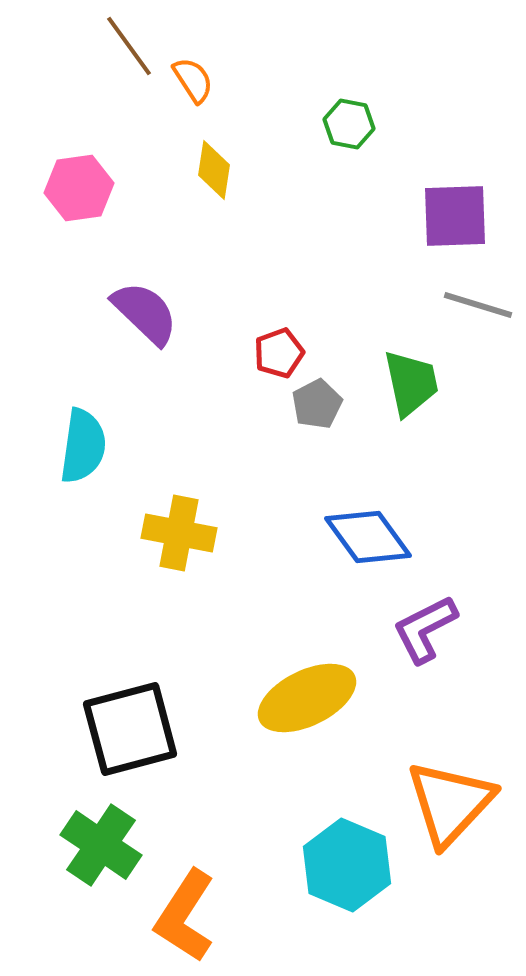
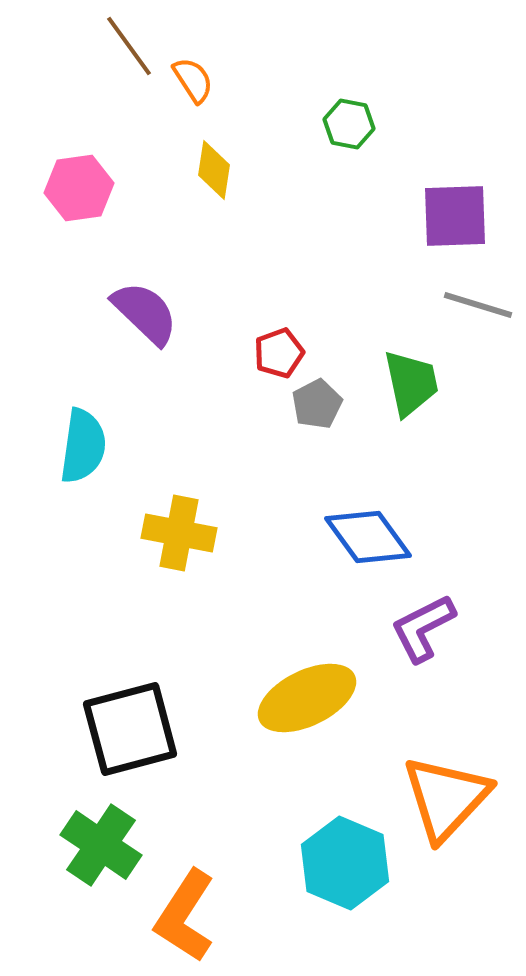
purple L-shape: moved 2 px left, 1 px up
orange triangle: moved 4 px left, 5 px up
cyan hexagon: moved 2 px left, 2 px up
